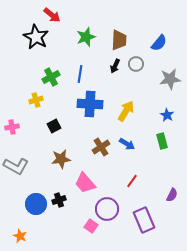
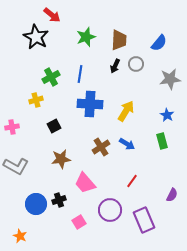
purple circle: moved 3 px right, 1 px down
pink square: moved 12 px left, 4 px up; rotated 24 degrees clockwise
